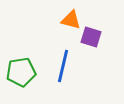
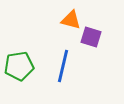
green pentagon: moved 2 px left, 6 px up
